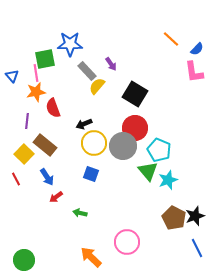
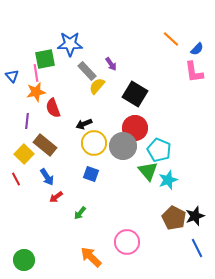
green arrow: rotated 64 degrees counterclockwise
